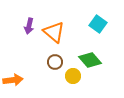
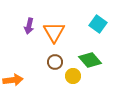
orange triangle: rotated 20 degrees clockwise
